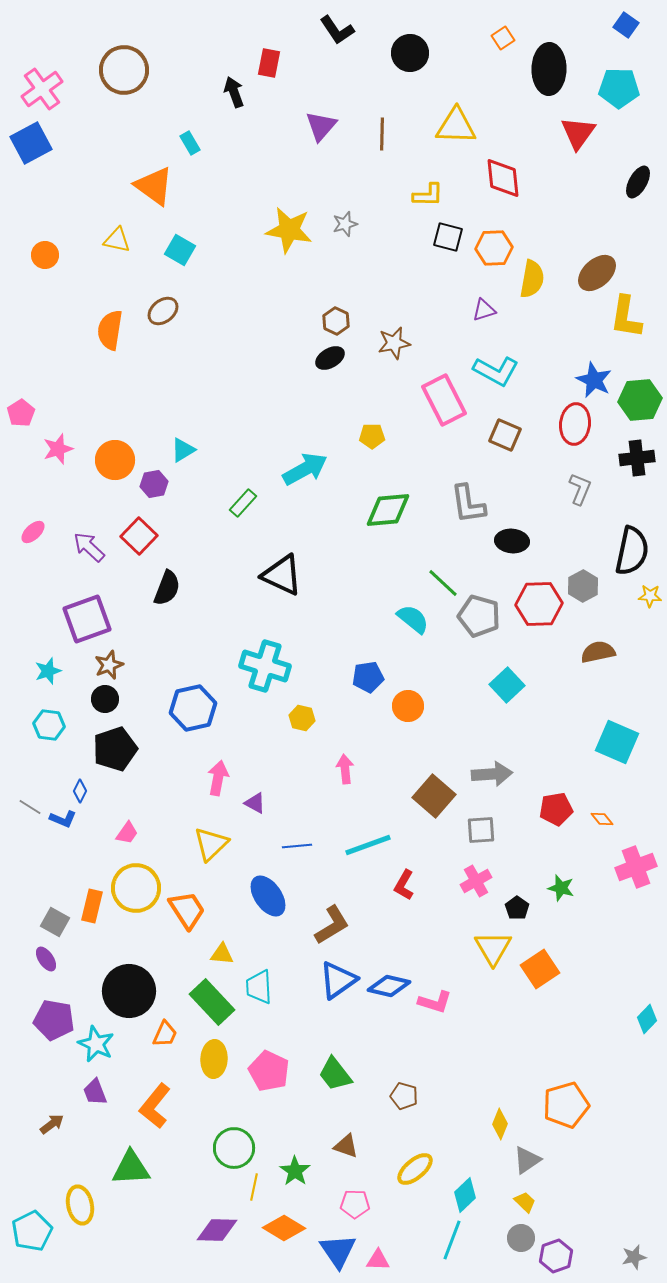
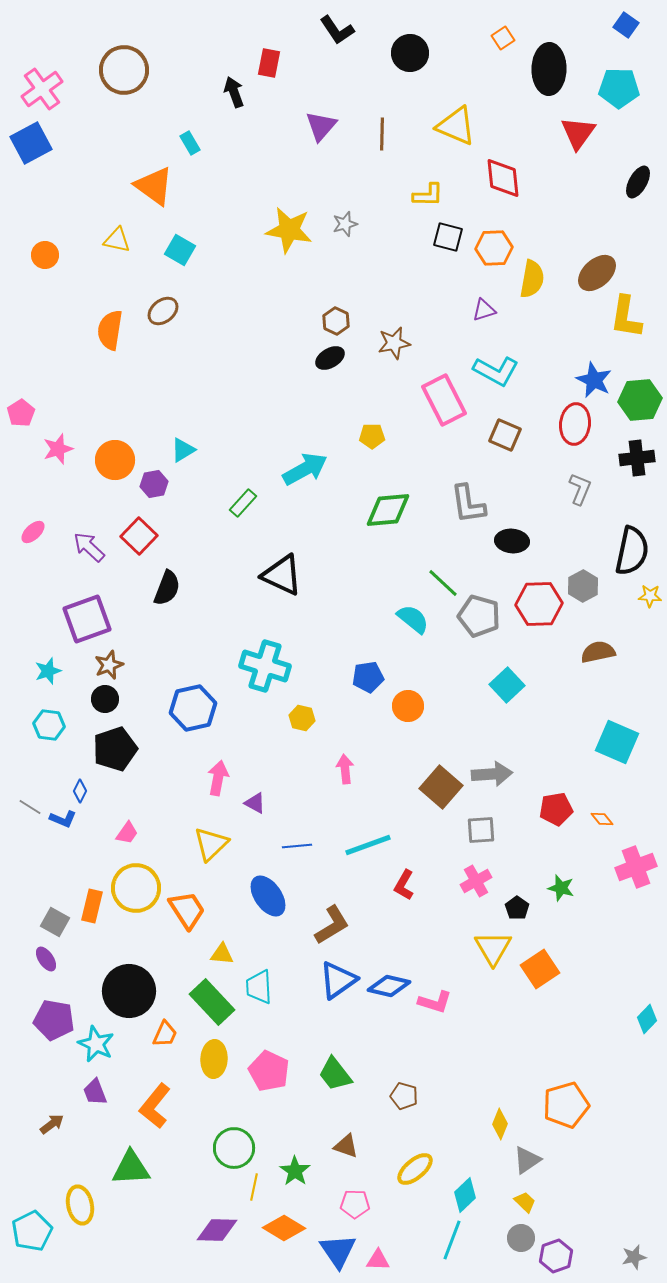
yellow triangle at (456, 126): rotated 21 degrees clockwise
brown square at (434, 796): moved 7 px right, 9 px up
